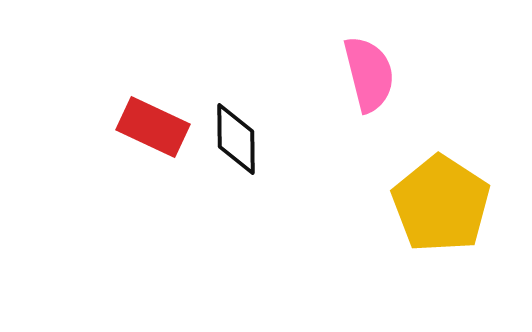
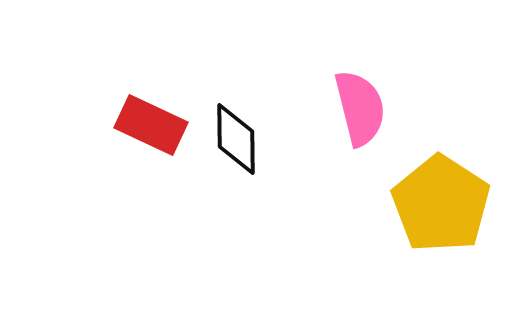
pink semicircle: moved 9 px left, 34 px down
red rectangle: moved 2 px left, 2 px up
